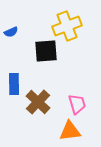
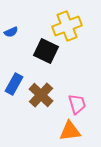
black square: rotated 30 degrees clockwise
blue rectangle: rotated 30 degrees clockwise
brown cross: moved 3 px right, 7 px up
